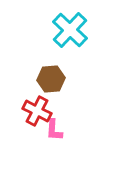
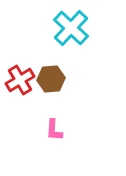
cyan cross: moved 1 px right, 2 px up
red cross: moved 17 px left, 31 px up; rotated 32 degrees clockwise
